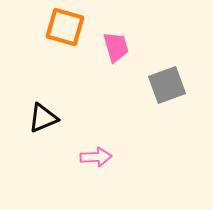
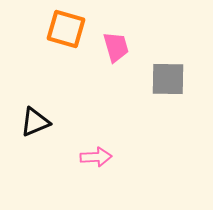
orange square: moved 1 px right, 2 px down
gray square: moved 1 px right, 6 px up; rotated 21 degrees clockwise
black triangle: moved 8 px left, 4 px down
